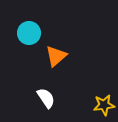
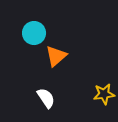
cyan circle: moved 5 px right
yellow star: moved 11 px up
